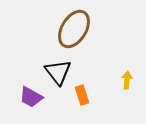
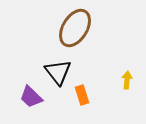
brown ellipse: moved 1 px right, 1 px up
purple trapezoid: rotated 15 degrees clockwise
